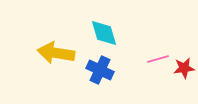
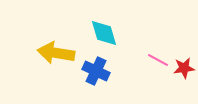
pink line: moved 1 px down; rotated 45 degrees clockwise
blue cross: moved 4 px left, 1 px down
